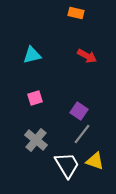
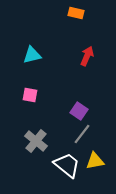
red arrow: rotated 96 degrees counterclockwise
pink square: moved 5 px left, 3 px up; rotated 28 degrees clockwise
gray cross: moved 1 px down
yellow triangle: rotated 30 degrees counterclockwise
white trapezoid: rotated 20 degrees counterclockwise
